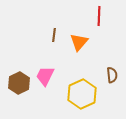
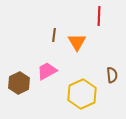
orange triangle: moved 2 px left; rotated 12 degrees counterclockwise
pink trapezoid: moved 2 px right, 5 px up; rotated 35 degrees clockwise
